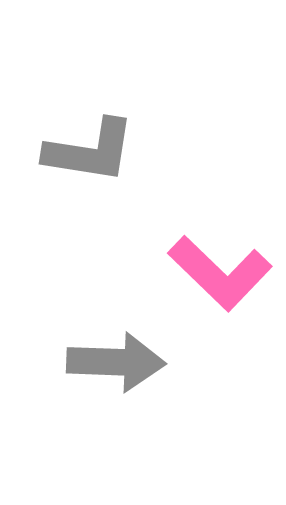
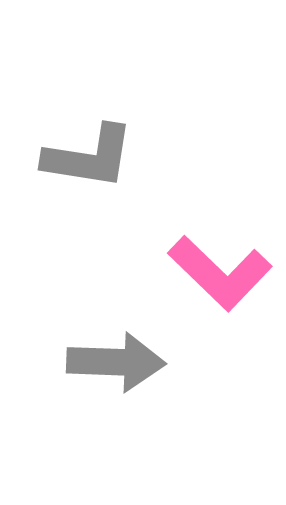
gray L-shape: moved 1 px left, 6 px down
